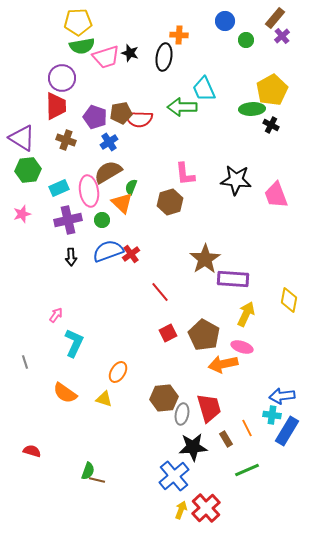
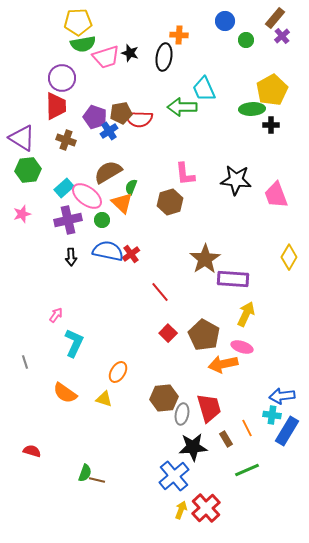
green semicircle at (82, 46): moved 1 px right, 2 px up
black cross at (271, 125): rotated 28 degrees counterclockwise
blue cross at (109, 142): moved 11 px up
cyan rectangle at (59, 188): moved 5 px right; rotated 18 degrees counterclockwise
pink ellipse at (89, 191): moved 2 px left, 5 px down; rotated 44 degrees counterclockwise
blue semicircle at (108, 251): rotated 32 degrees clockwise
yellow diamond at (289, 300): moved 43 px up; rotated 20 degrees clockwise
red square at (168, 333): rotated 18 degrees counterclockwise
green semicircle at (88, 471): moved 3 px left, 2 px down
